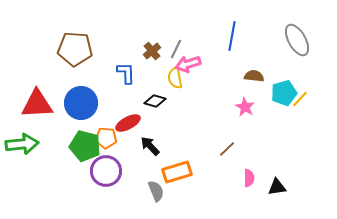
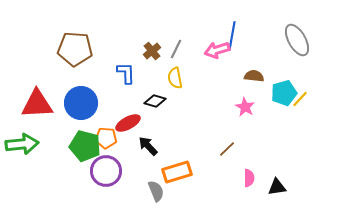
pink arrow: moved 29 px right, 14 px up
black arrow: moved 2 px left
